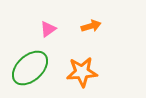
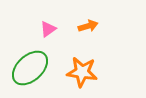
orange arrow: moved 3 px left
orange star: rotated 12 degrees clockwise
